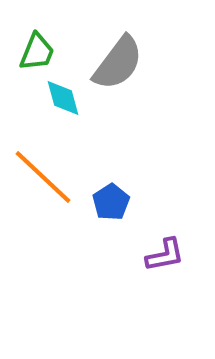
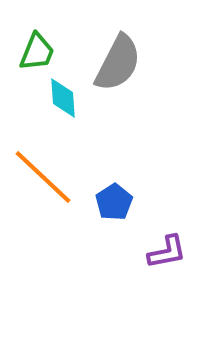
gray semicircle: rotated 10 degrees counterclockwise
cyan diamond: rotated 12 degrees clockwise
blue pentagon: moved 3 px right
purple L-shape: moved 2 px right, 3 px up
